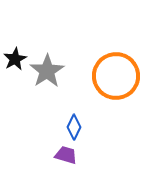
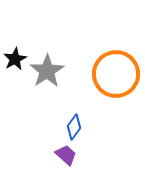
orange circle: moved 2 px up
blue diamond: rotated 10 degrees clockwise
purple trapezoid: rotated 25 degrees clockwise
